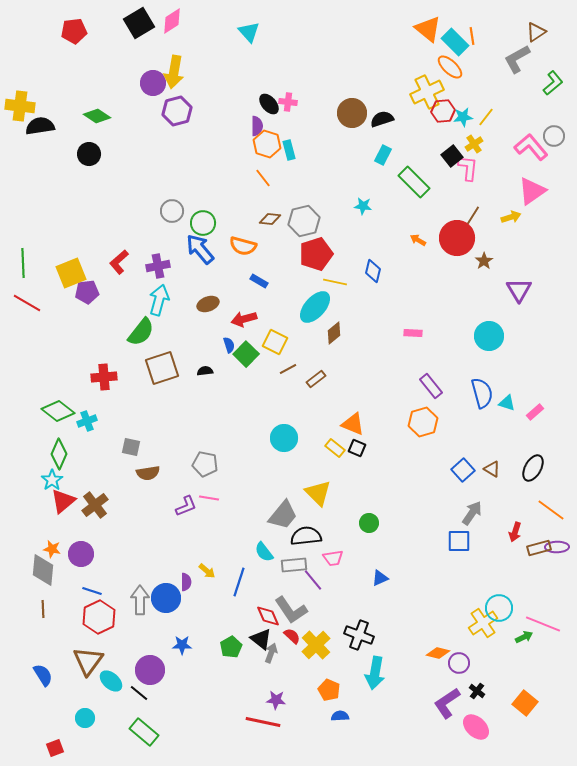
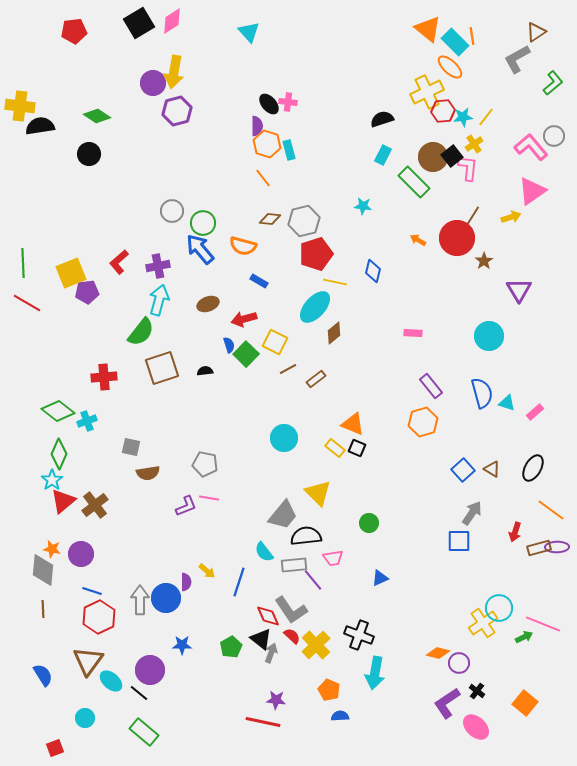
brown circle at (352, 113): moved 81 px right, 44 px down
